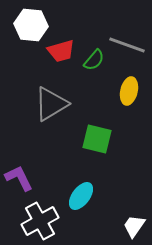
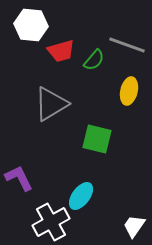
white cross: moved 11 px right, 1 px down
